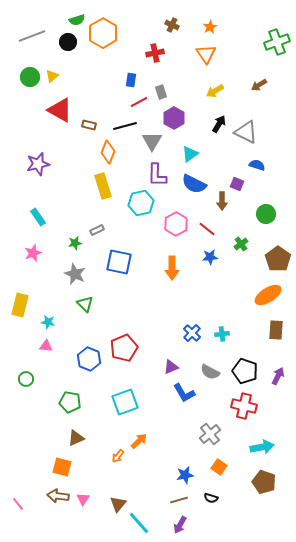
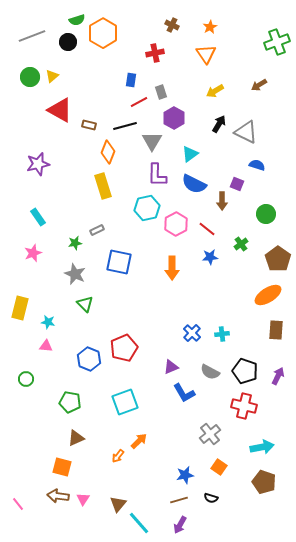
cyan hexagon at (141, 203): moved 6 px right, 5 px down
yellow rectangle at (20, 305): moved 3 px down
